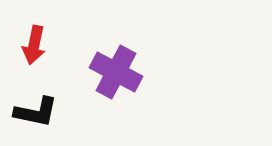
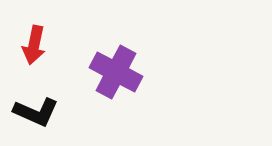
black L-shape: rotated 12 degrees clockwise
